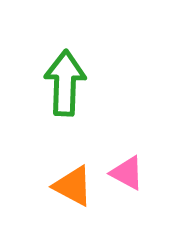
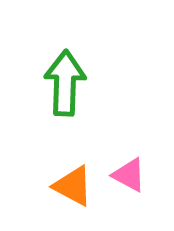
pink triangle: moved 2 px right, 2 px down
